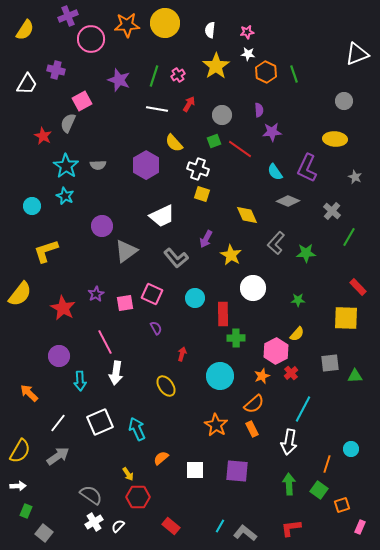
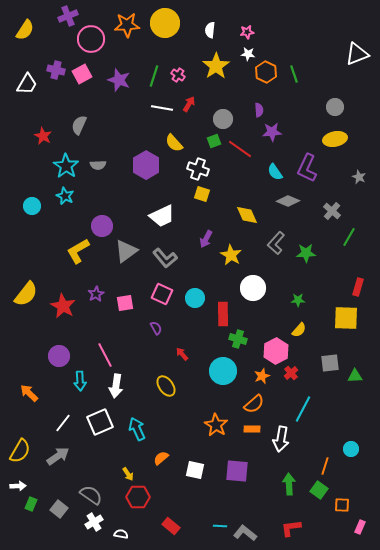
pink cross at (178, 75): rotated 24 degrees counterclockwise
pink square at (82, 101): moved 27 px up
gray circle at (344, 101): moved 9 px left, 6 px down
white line at (157, 109): moved 5 px right, 1 px up
gray circle at (222, 115): moved 1 px right, 4 px down
gray semicircle at (68, 123): moved 11 px right, 2 px down
yellow ellipse at (335, 139): rotated 15 degrees counterclockwise
gray star at (355, 177): moved 4 px right
yellow L-shape at (46, 251): moved 32 px right; rotated 12 degrees counterclockwise
gray L-shape at (176, 258): moved 11 px left
red rectangle at (358, 287): rotated 60 degrees clockwise
yellow semicircle at (20, 294): moved 6 px right
pink square at (152, 294): moved 10 px right
red star at (63, 308): moved 2 px up
yellow semicircle at (297, 334): moved 2 px right, 4 px up
green cross at (236, 338): moved 2 px right, 1 px down; rotated 18 degrees clockwise
pink line at (105, 342): moved 13 px down
red arrow at (182, 354): rotated 56 degrees counterclockwise
white arrow at (116, 373): moved 13 px down
cyan circle at (220, 376): moved 3 px right, 5 px up
white line at (58, 423): moved 5 px right
orange rectangle at (252, 429): rotated 63 degrees counterclockwise
white arrow at (289, 442): moved 8 px left, 3 px up
orange line at (327, 464): moved 2 px left, 2 px down
white square at (195, 470): rotated 12 degrees clockwise
orange square at (342, 505): rotated 21 degrees clockwise
green rectangle at (26, 511): moved 5 px right, 7 px up
white semicircle at (118, 526): moved 3 px right, 8 px down; rotated 56 degrees clockwise
cyan line at (220, 526): rotated 64 degrees clockwise
gray square at (44, 533): moved 15 px right, 24 px up
